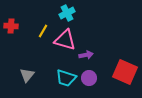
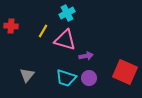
purple arrow: moved 1 px down
